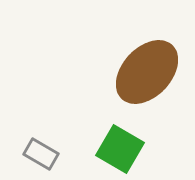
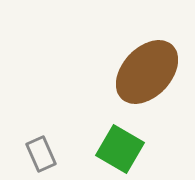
gray rectangle: rotated 36 degrees clockwise
